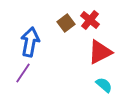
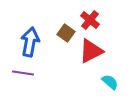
brown square: moved 10 px down; rotated 18 degrees counterclockwise
red triangle: moved 9 px left, 1 px up
purple line: rotated 65 degrees clockwise
cyan semicircle: moved 6 px right, 3 px up
